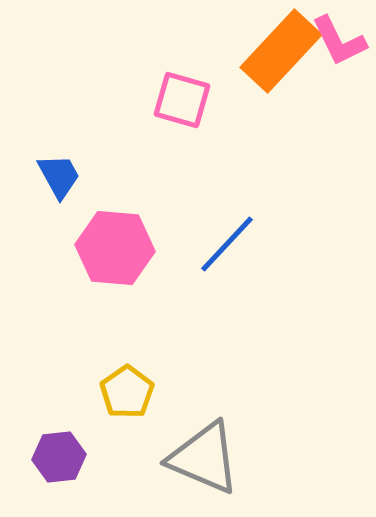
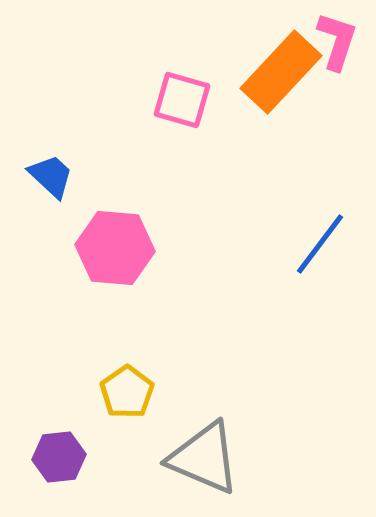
pink L-shape: moved 2 px left; rotated 136 degrees counterclockwise
orange rectangle: moved 21 px down
blue trapezoid: moved 8 px left; rotated 18 degrees counterclockwise
blue line: moved 93 px right; rotated 6 degrees counterclockwise
